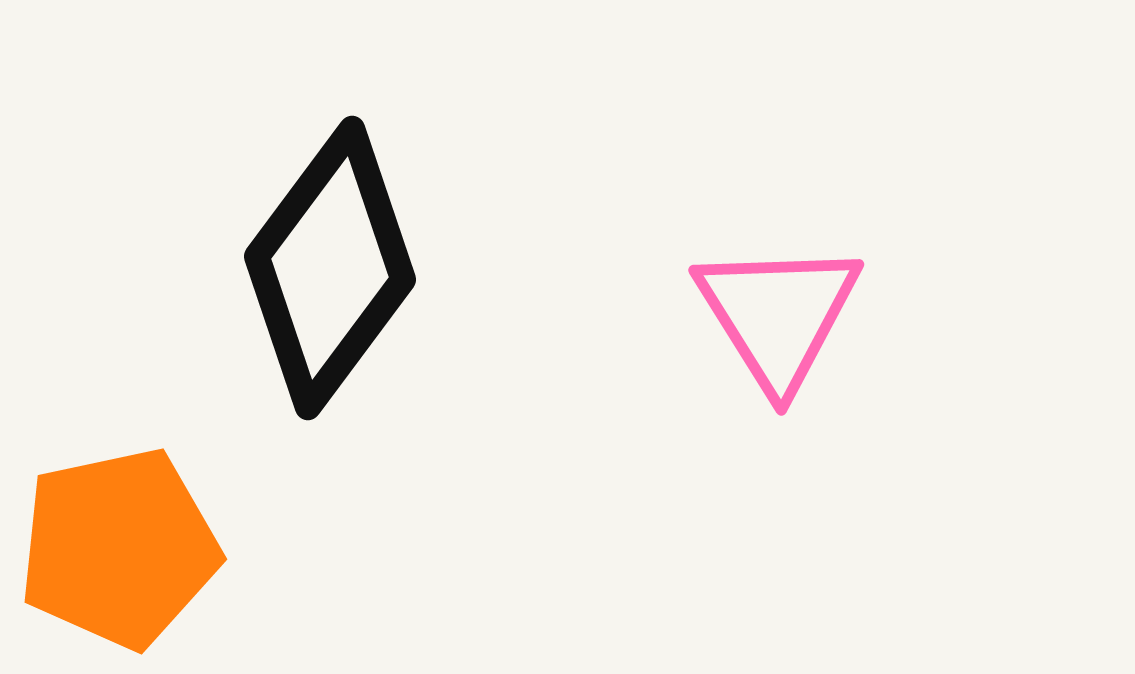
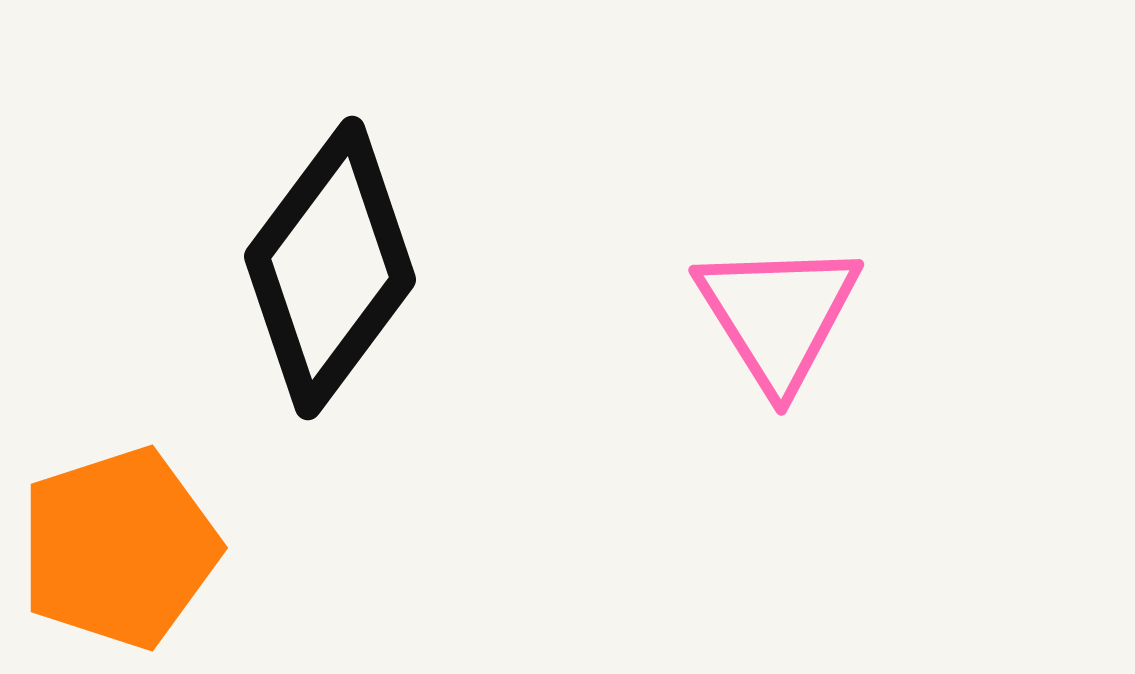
orange pentagon: rotated 6 degrees counterclockwise
